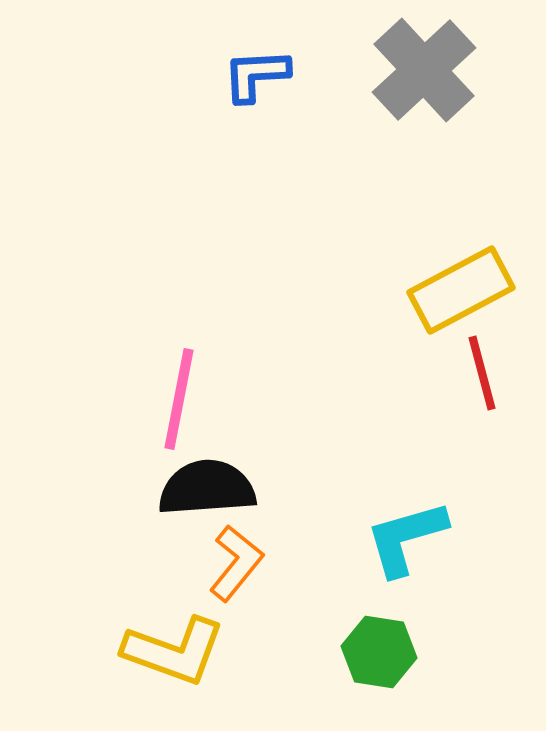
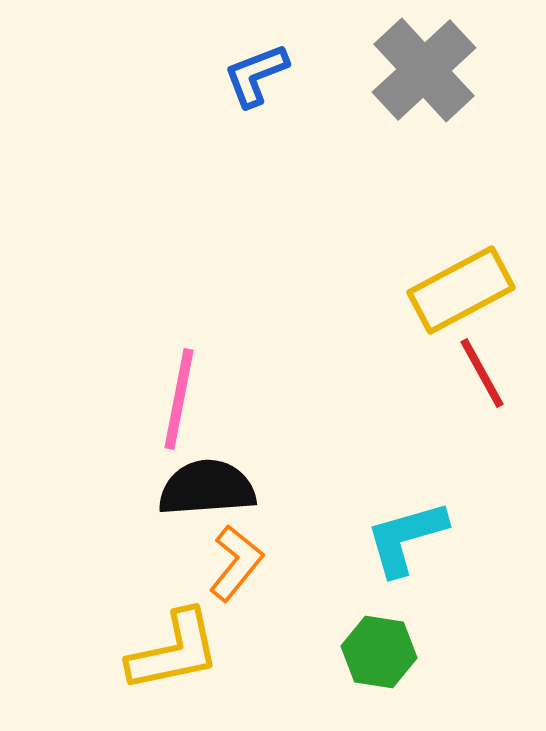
blue L-shape: rotated 18 degrees counterclockwise
red line: rotated 14 degrees counterclockwise
yellow L-shape: rotated 32 degrees counterclockwise
